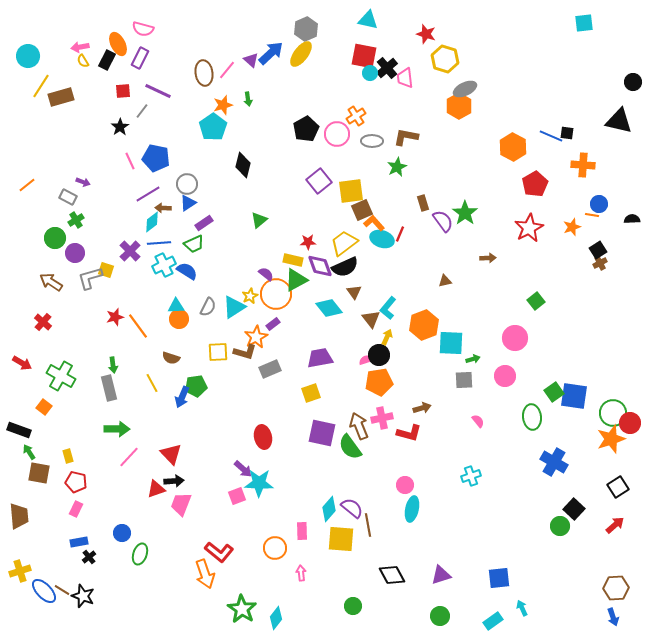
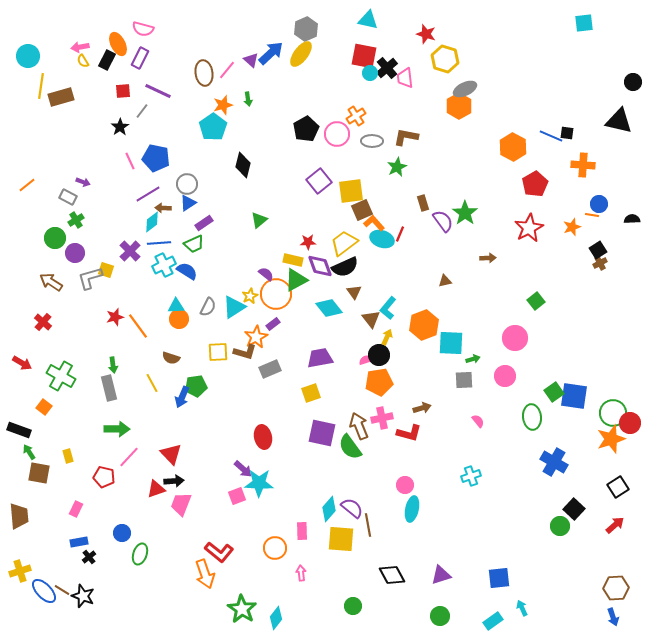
yellow line at (41, 86): rotated 25 degrees counterclockwise
red pentagon at (76, 482): moved 28 px right, 5 px up
